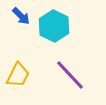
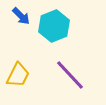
cyan hexagon: rotated 12 degrees clockwise
